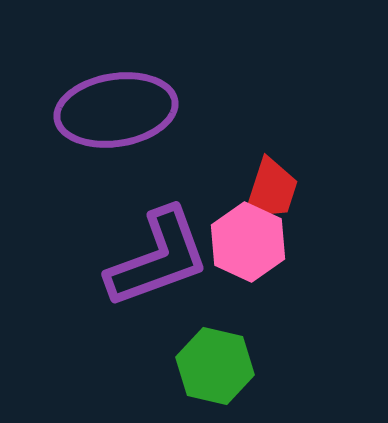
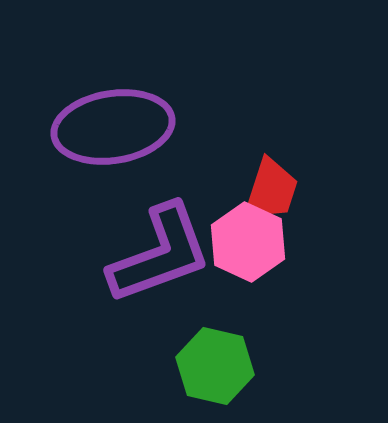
purple ellipse: moved 3 px left, 17 px down
purple L-shape: moved 2 px right, 4 px up
